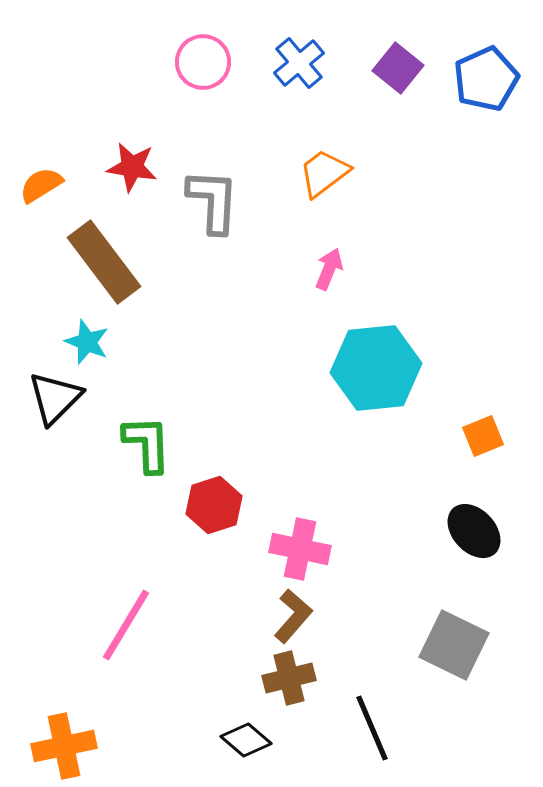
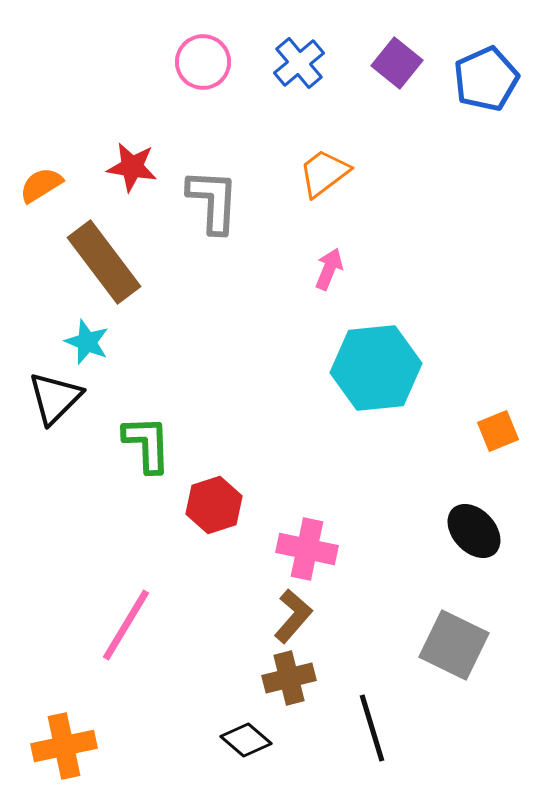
purple square: moved 1 px left, 5 px up
orange square: moved 15 px right, 5 px up
pink cross: moved 7 px right
black line: rotated 6 degrees clockwise
